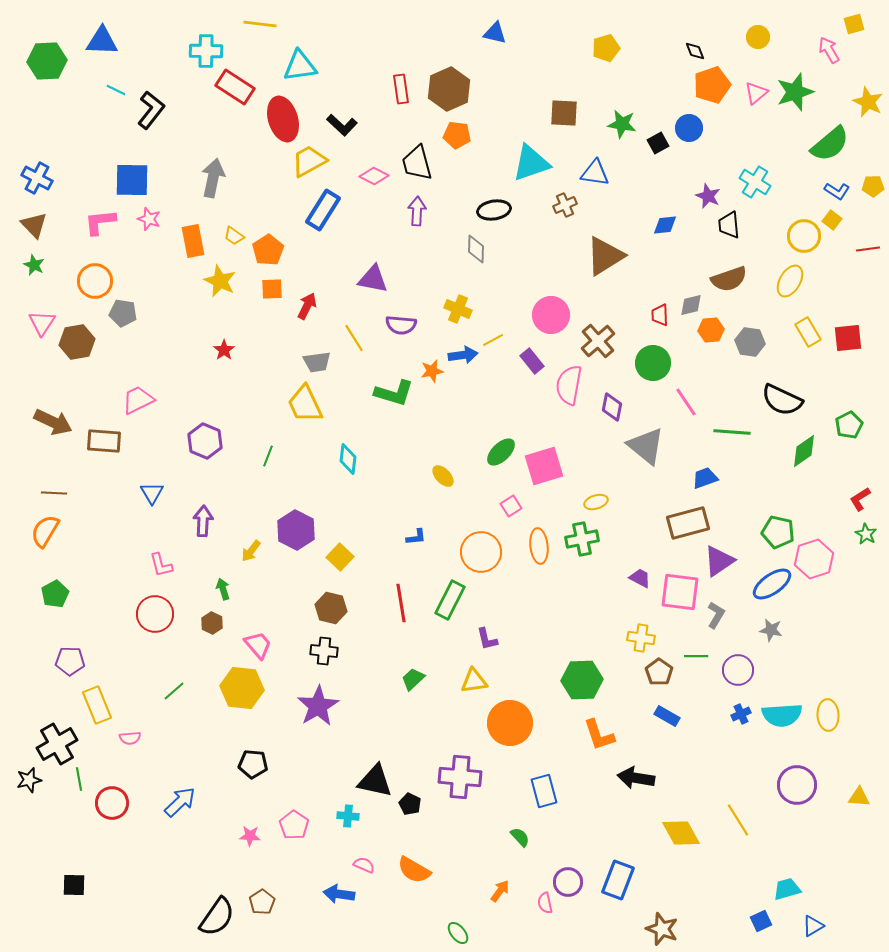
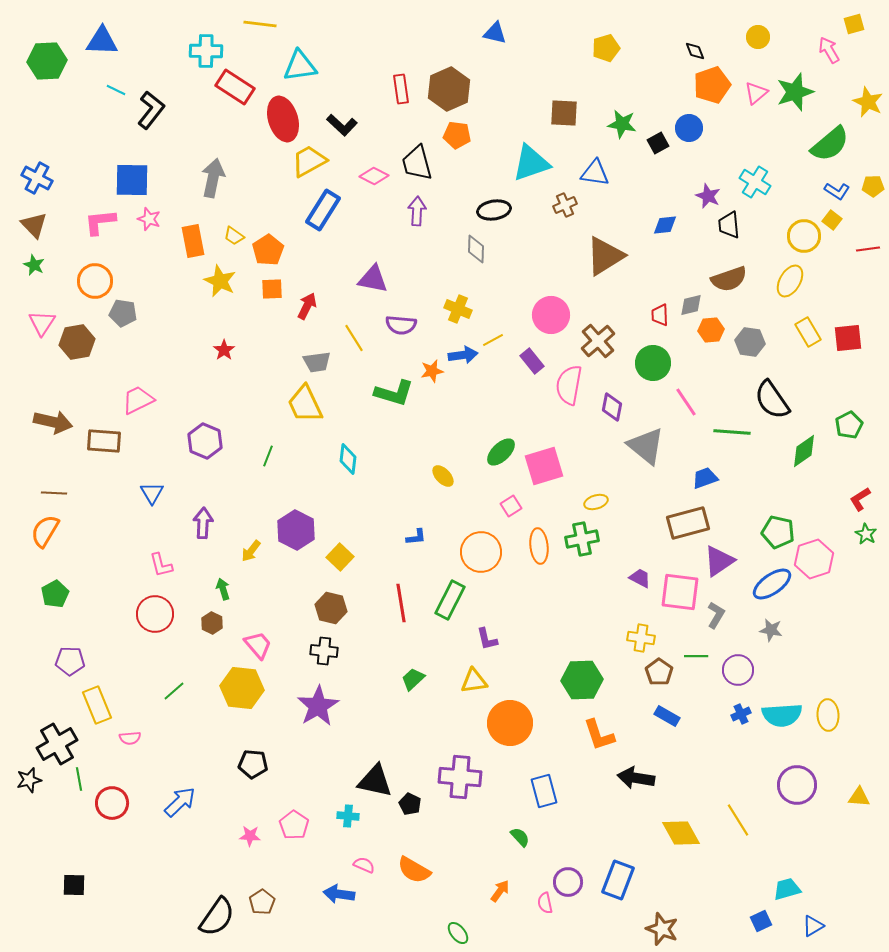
black semicircle at (782, 400): moved 10 px left; rotated 30 degrees clockwise
brown arrow at (53, 422): rotated 12 degrees counterclockwise
purple arrow at (203, 521): moved 2 px down
